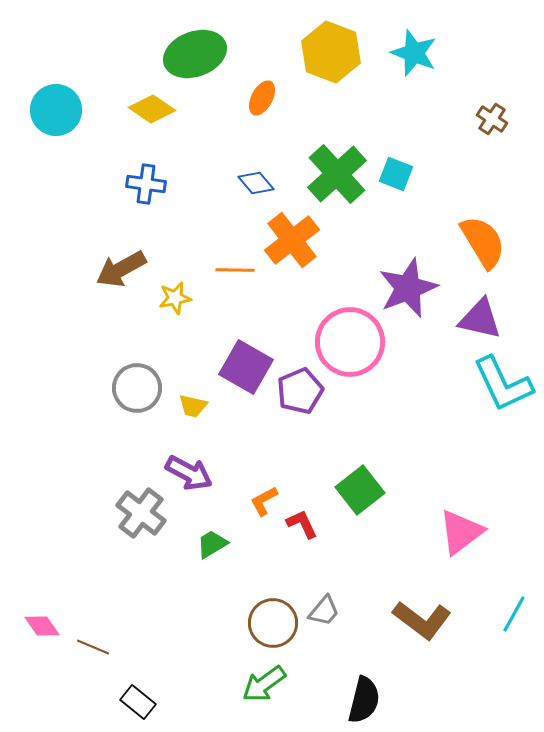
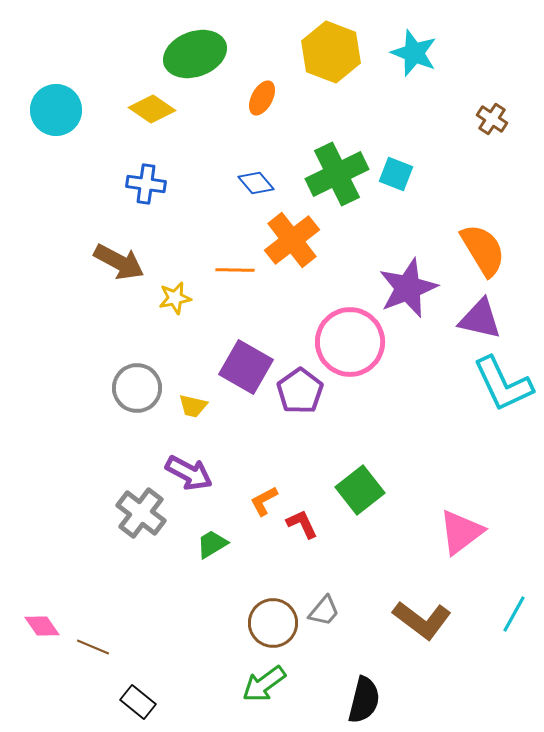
green cross: rotated 16 degrees clockwise
orange semicircle: moved 8 px down
brown arrow: moved 2 px left, 7 px up; rotated 123 degrees counterclockwise
purple pentagon: rotated 12 degrees counterclockwise
